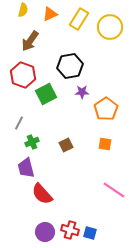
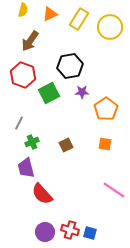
green square: moved 3 px right, 1 px up
